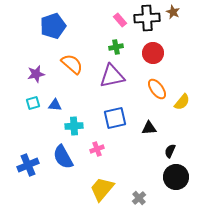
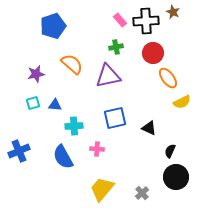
black cross: moved 1 px left, 3 px down
purple triangle: moved 4 px left
orange ellipse: moved 11 px right, 11 px up
yellow semicircle: rotated 24 degrees clockwise
black triangle: rotated 28 degrees clockwise
pink cross: rotated 24 degrees clockwise
blue cross: moved 9 px left, 14 px up
gray cross: moved 3 px right, 5 px up
